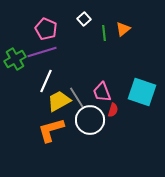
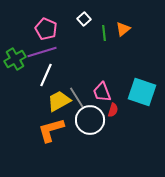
white line: moved 6 px up
